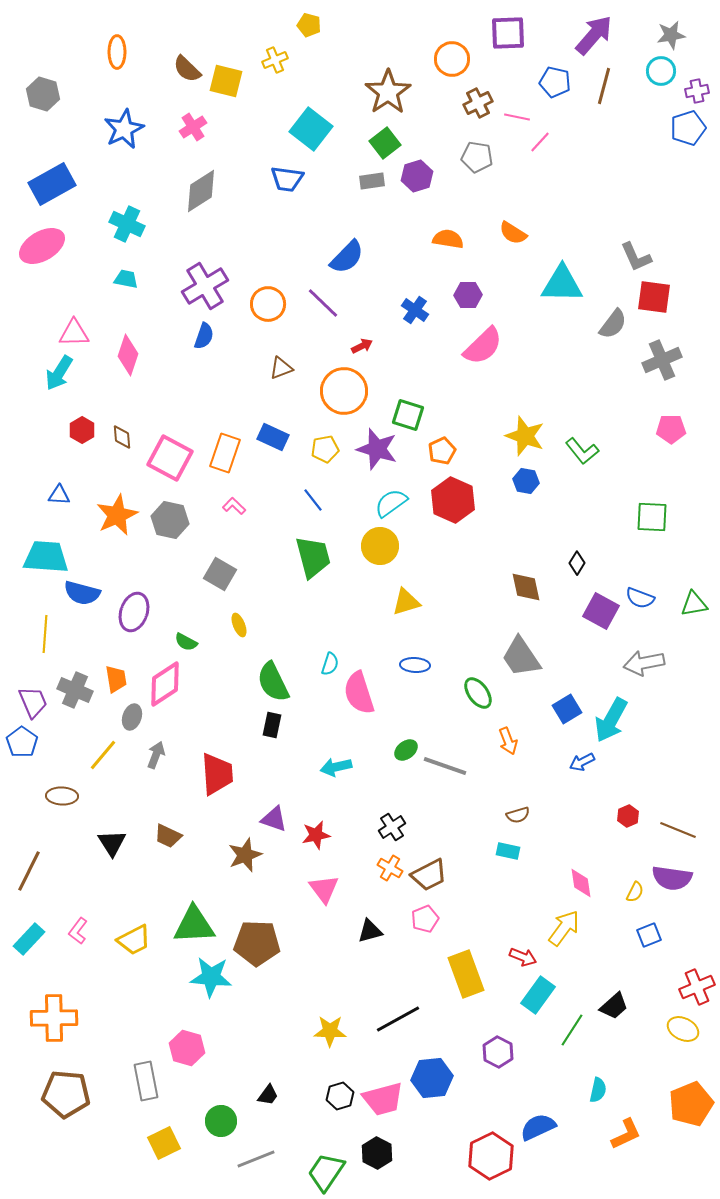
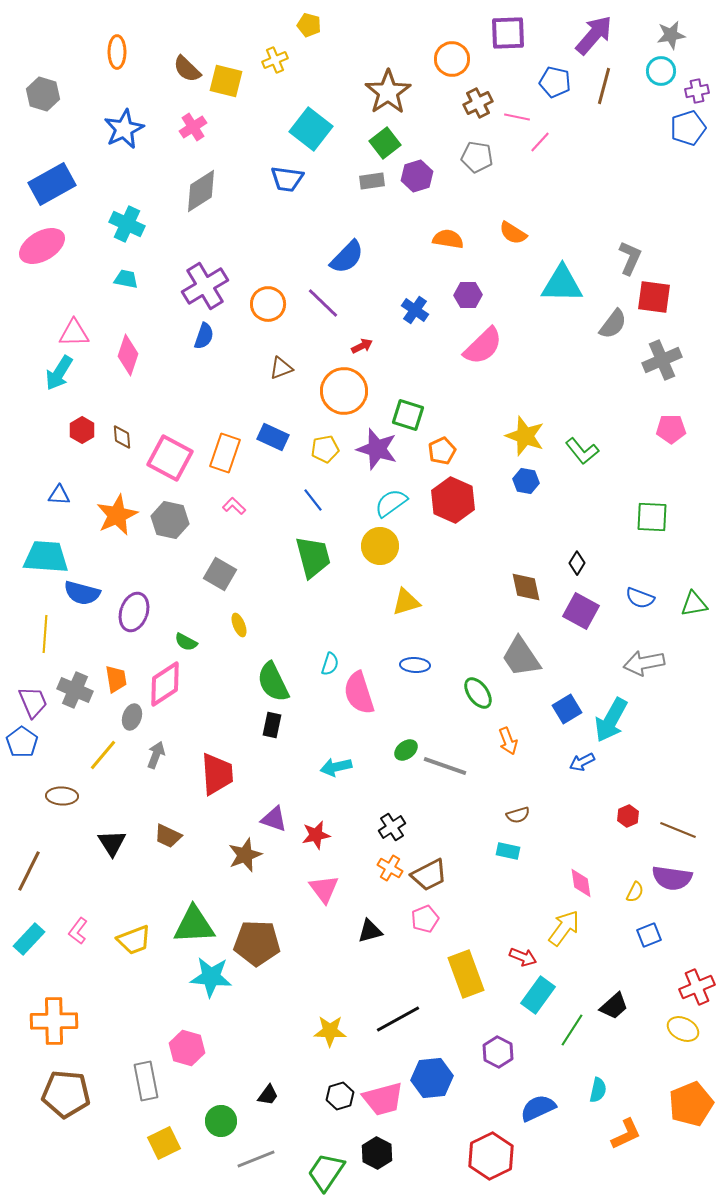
gray L-shape at (636, 257): moved 6 px left, 1 px down; rotated 132 degrees counterclockwise
purple square at (601, 611): moved 20 px left
yellow trapezoid at (134, 940): rotated 6 degrees clockwise
orange cross at (54, 1018): moved 3 px down
blue semicircle at (538, 1127): moved 19 px up
